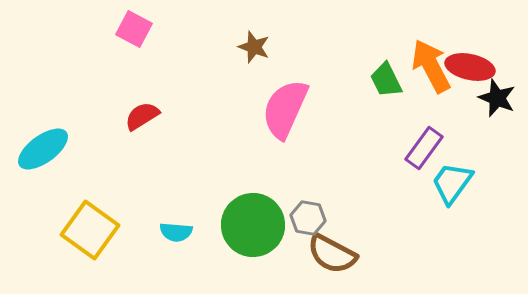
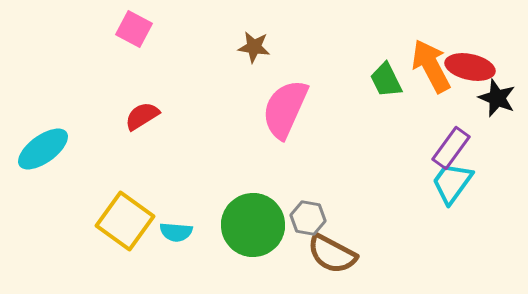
brown star: rotated 12 degrees counterclockwise
purple rectangle: moved 27 px right
yellow square: moved 35 px right, 9 px up
